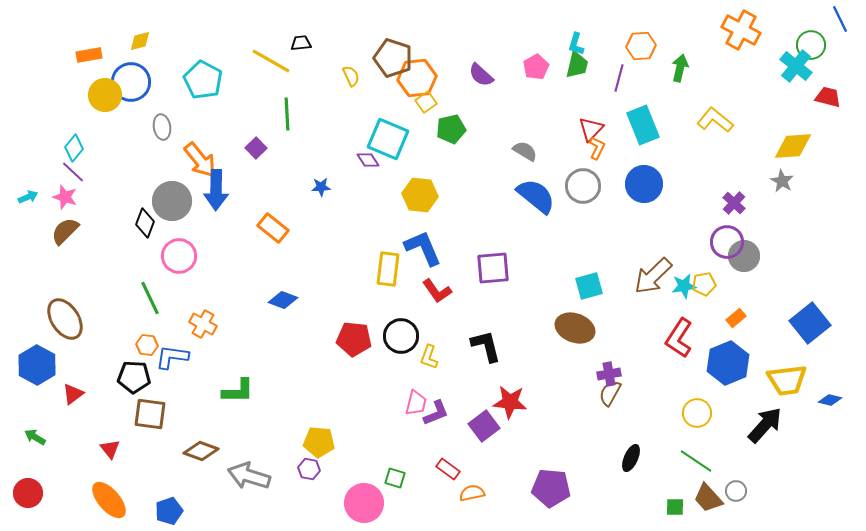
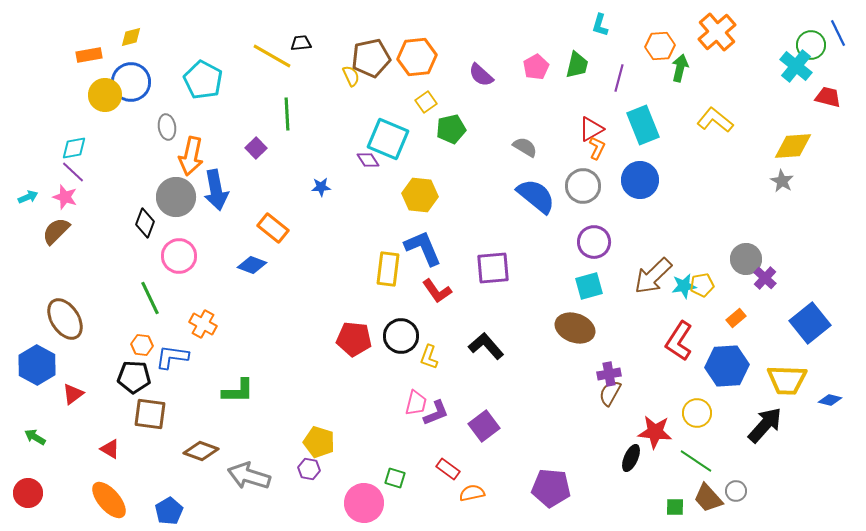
blue line at (840, 19): moved 2 px left, 14 px down
orange cross at (741, 30): moved 24 px left, 2 px down; rotated 21 degrees clockwise
yellow diamond at (140, 41): moved 9 px left, 4 px up
cyan L-shape at (576, 44): moved 24 px right, 19 px up
orange hexagon at (641, 46): moved 19 px right
brown pentagon at (393, 58): moved 22 px left; rotated 30 degrees counterclockwise
yellow line at (271, 61): moved 1 px right, 5 px up
orange hexagon at (417, 78): moved 21 px up
gray ellipse at (162, 127): moved 5 px right
red triangle at (591, 129): rotated 16 degrees clockwise
cyan diamond at (74, 148): rotated 40 degrees clockwise
gray semicircle at (525, 151): moved 4 px up
orange arrow at (200, 160): moved 9 px left, 4 px up; rotated 51 degrees clockwise
blue circle at (644, 184): moved 4 px left, 4 px up
blue arrow at (216, 190): rotated 12 degrees counterclockwise
gray circle at (172, 201): moved 4 px right, 4 px up
purple cross at (734, 203): moved 31 px right, 75 px down
brown semicircle at (65, 231): moved 9 px left
purple circle at (727, 242): moved 133 px left
gray circle at (744, 256): moved 2 px right, 3 px down
yellow pentagon at (704, 284): moved 2 px left, 1 px down
blue diamond at (283, 300): moved 31 px left, 35 px up
red L-shape at (679, 338): moved 3 px down
orange hexagon at (147, 345): moved 5 px left
black L-shape at (486, 346): rotated 27 degrees counterclockwise
blue hexagon at (728, 363): moved 1 px left, 3 px down; rotated 18 degrees clockwise
yellow trapezoid at (787, 380): rotated 9 degrees clockwise
red star at (510, 402): moved 145 px right, 30 px down
yellow pentagon at (319, 442): rotated 12 degrees clockwise
red triangle at (110, 449): rotated 20 degrees counterclockwise
blue pentagon at (169, 511): rotated 12 degrees counterclockwise
